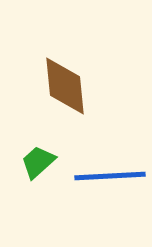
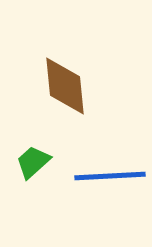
green trapezoid: moved 5 px left
